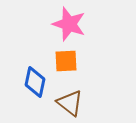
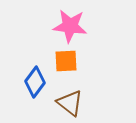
pink star: moved 1 px right, 2 px down; rotated 12 degrees counterclockwise
blue diamond: rotated 24 degrees clockwise
